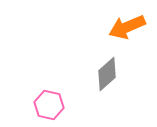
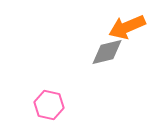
gray diamond: moved 22 px up; rotated 28 degrees clockwise
